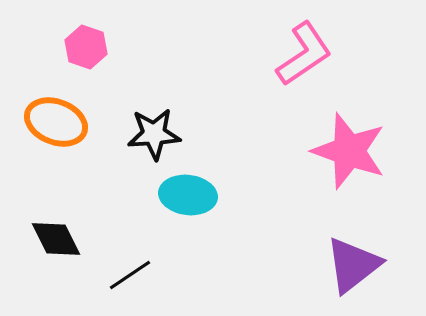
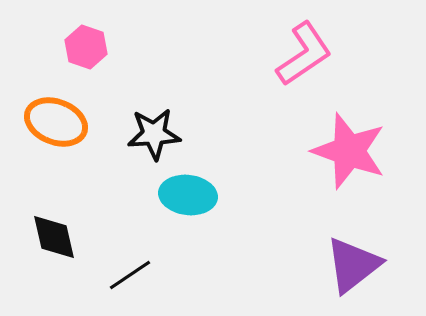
black diamond: moved 2 px left, 2 px up; rotated 14 degrees clockwise
